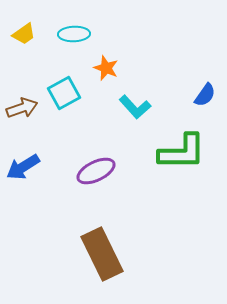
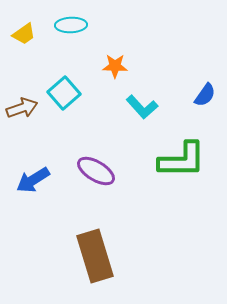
cyan ellipse: moved 3 px left, 9 px up
orange star: moved 9 px right, 2 px up; rotated 20 degrees counterclockwise
cyan square: rotated 12 degrees counterclockwise
cyan L-shape: moved 7 px right
green L-shape: moved 8 px down
blue arrow: moved 10 px right, 13 px down
purple ellipse: rotated 57 degrees clockwise
brown rectangle: moved 7 px left, 2 px down; rotated 9 degrees clockwise
